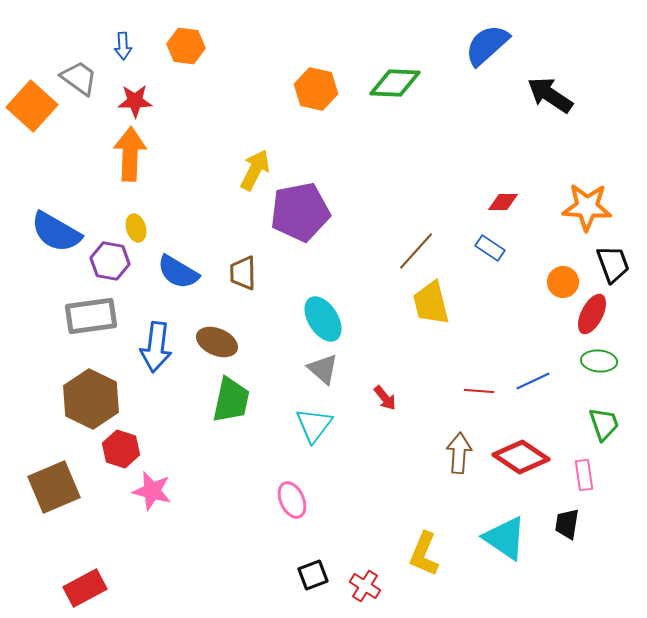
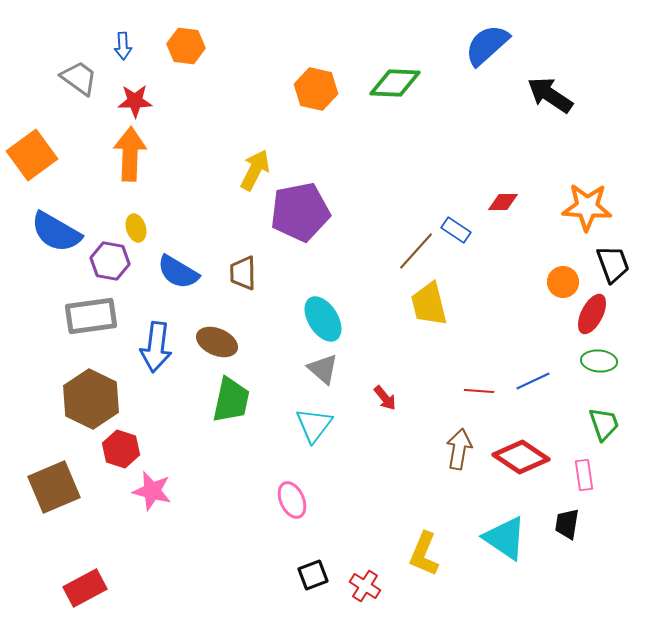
orange square at (32, 106): moved 49 px down; rotated 12 degrees clockwise
blue rectangle at (490, 248): moved 34 px left, 18 px up
yellow trapezoid at (431, 303): moved 2 px left, 1 px down
brown arrow at (459, 453): moved 4 px up; rotated 6 degrees clockwise
